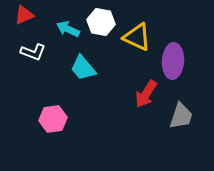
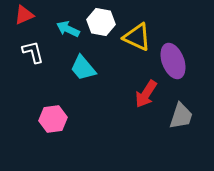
white L-shape: rotated 125 degrees counterclockwise
purple ellipse: rotated 24 degrees counterclockwise
